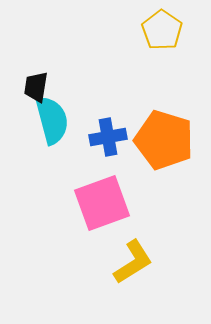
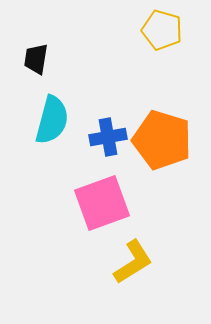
yellow pentagon: rotated 18 degrees counterclockwise
black trapezoid: moved 28 px up
cyan semicircle: rotated 30 degrees clockwise
orange pentagon: moved 2 px left
